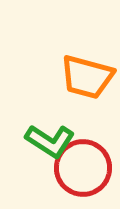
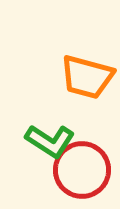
red circle: moved 1 px left, 2 px down
